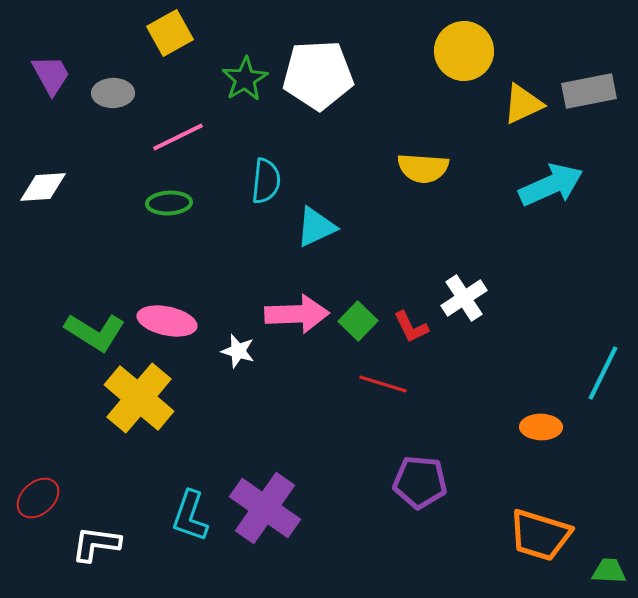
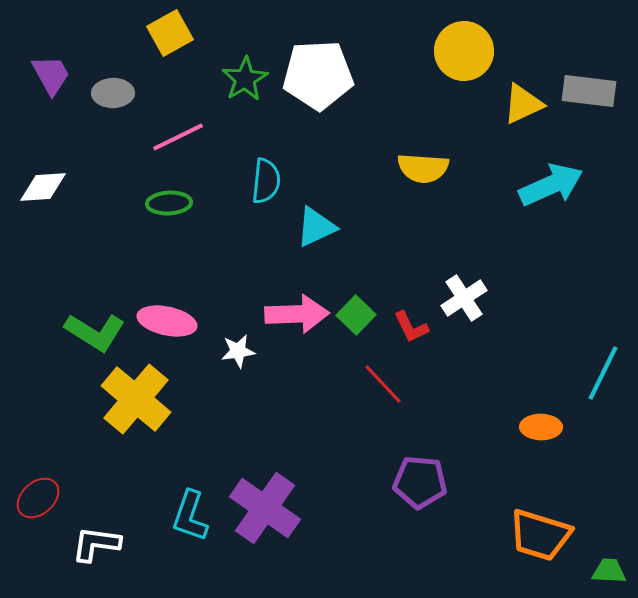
gray rectangle: rotated 18 degrees clockwise
green square: moved 2 px left, 6 px up
white star: rotated 24 degrees counterclockwise
red line: rotated 30 degrees clockwise
yellow cross: moved 3 px left, 1 px down
